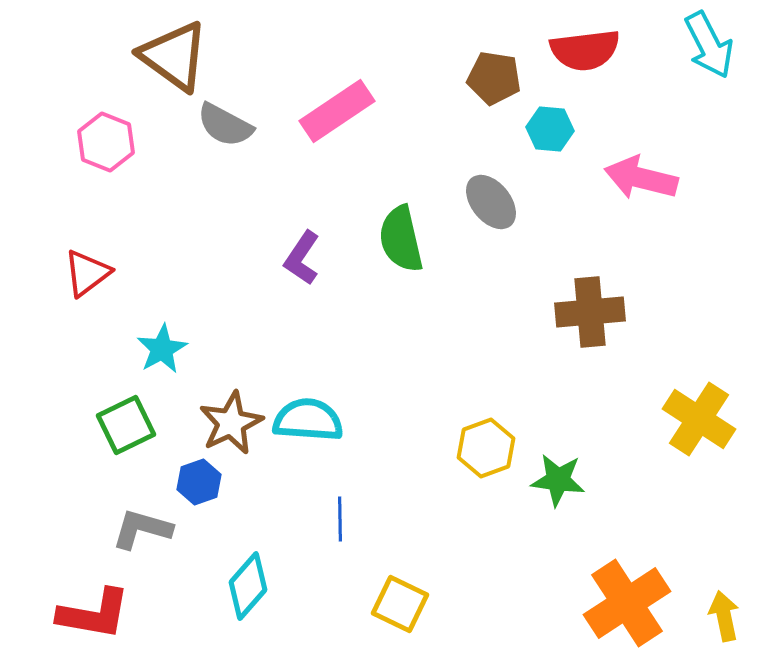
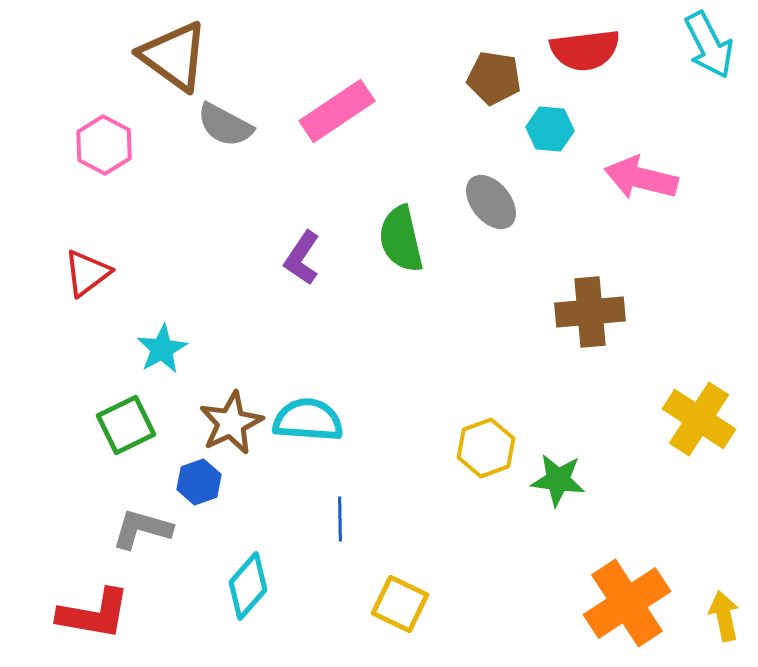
pink hexagon: moved 2 px left, 3 px down; rotated 6 degrees clockwise
